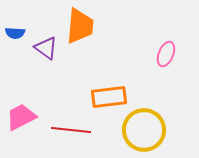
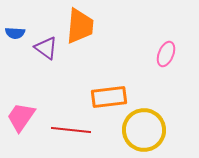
pink trapezoid: rotated 28 degrees counterclockwise
